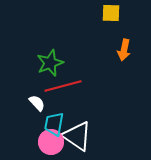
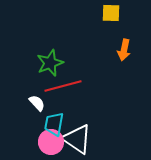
white triangle: moved 3 px down
